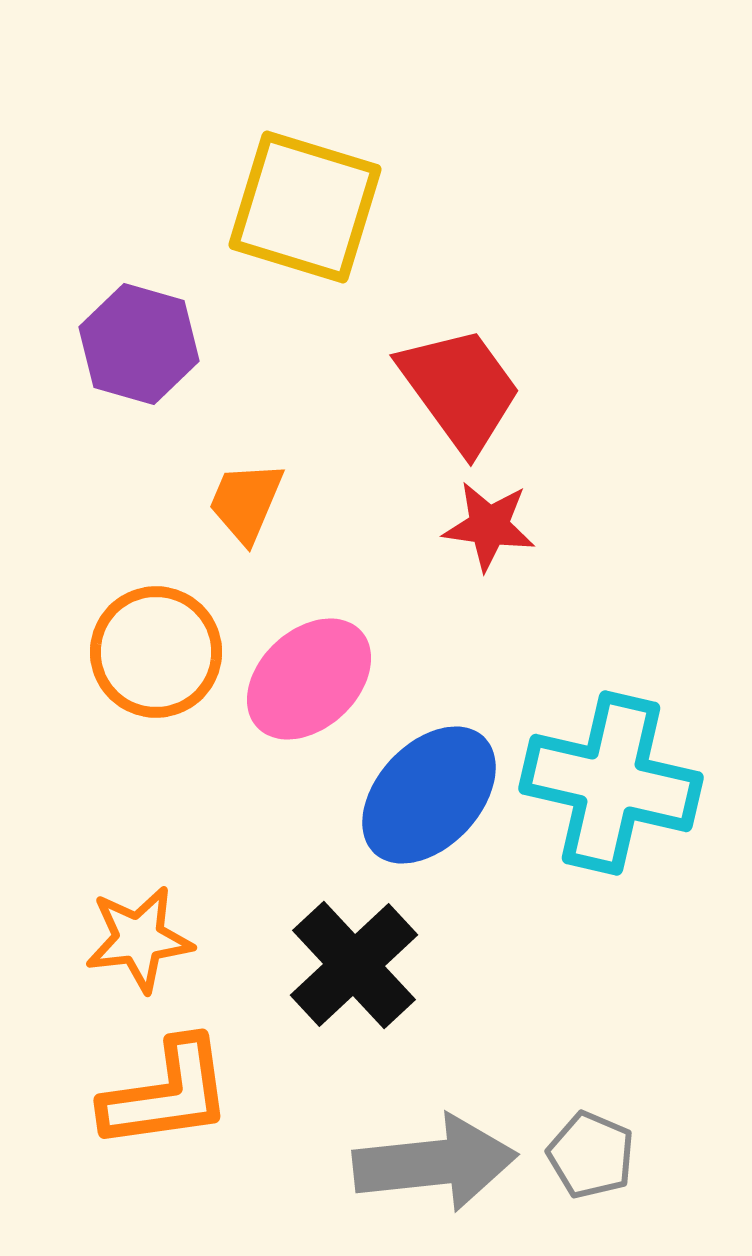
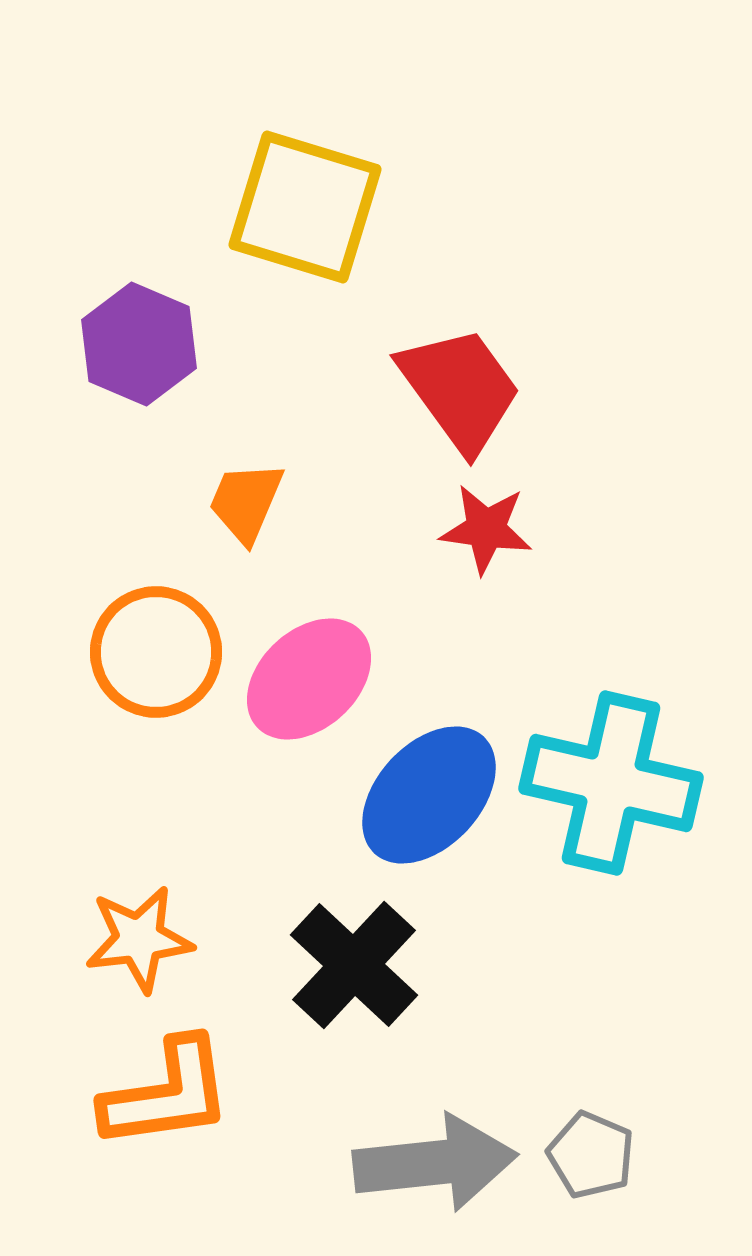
purple hexagon: rotated 7 degrees clockwise
red star: moved 3 px left, 3 px down
black cross: rotated 4 degrees counterclockwise
